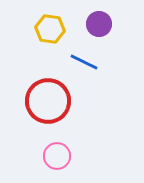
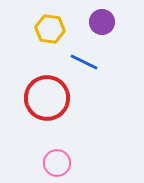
purple circle: moved 3 px right, 2 px up
red circle: moved 1 px left, 3 px up
pink circle: moved 7 px down
